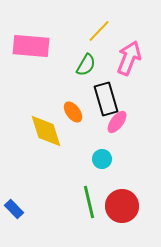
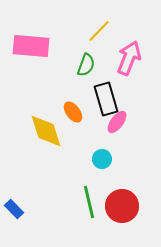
green semicircle: rotated 10 degrees counterclockwise
